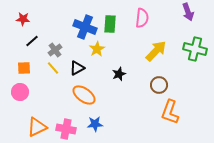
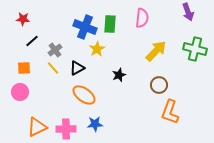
black star: moved 1 px down
pink cross: rotated 12 degrees counterclockwise
